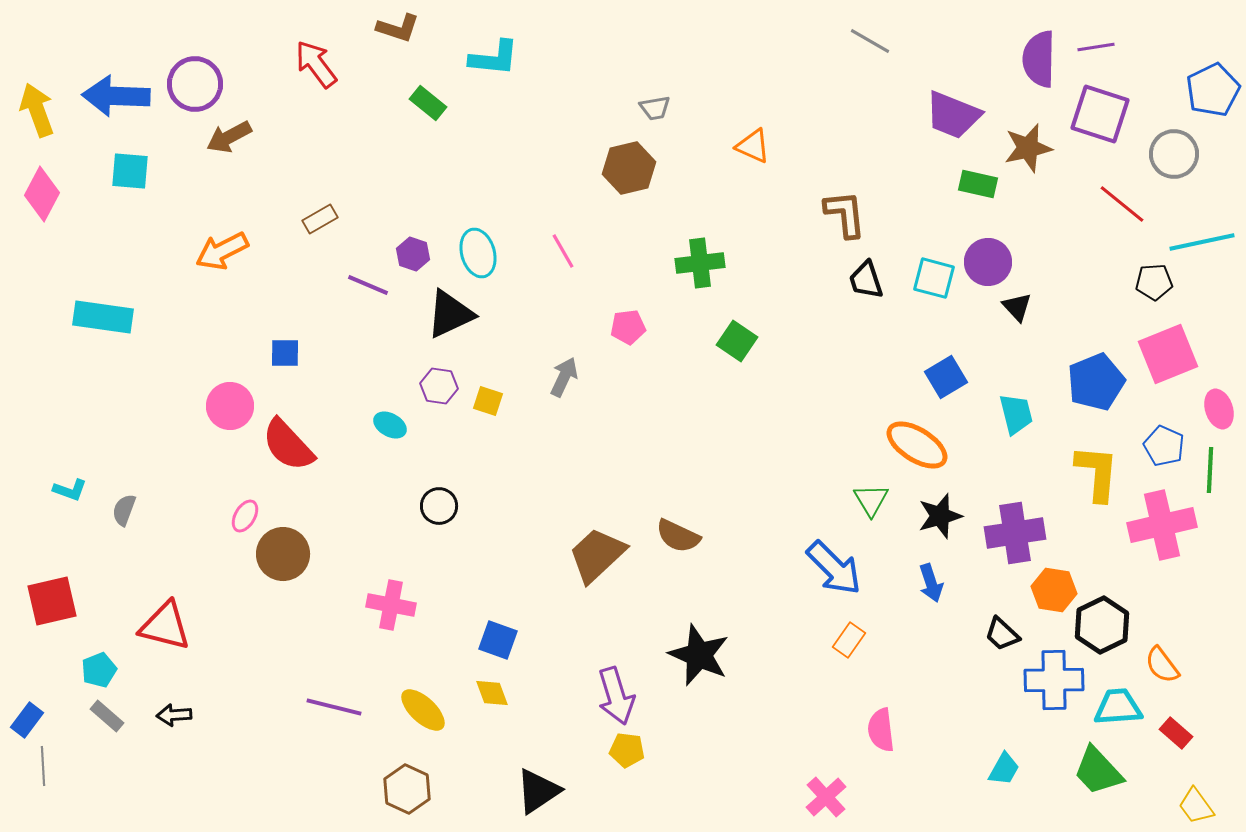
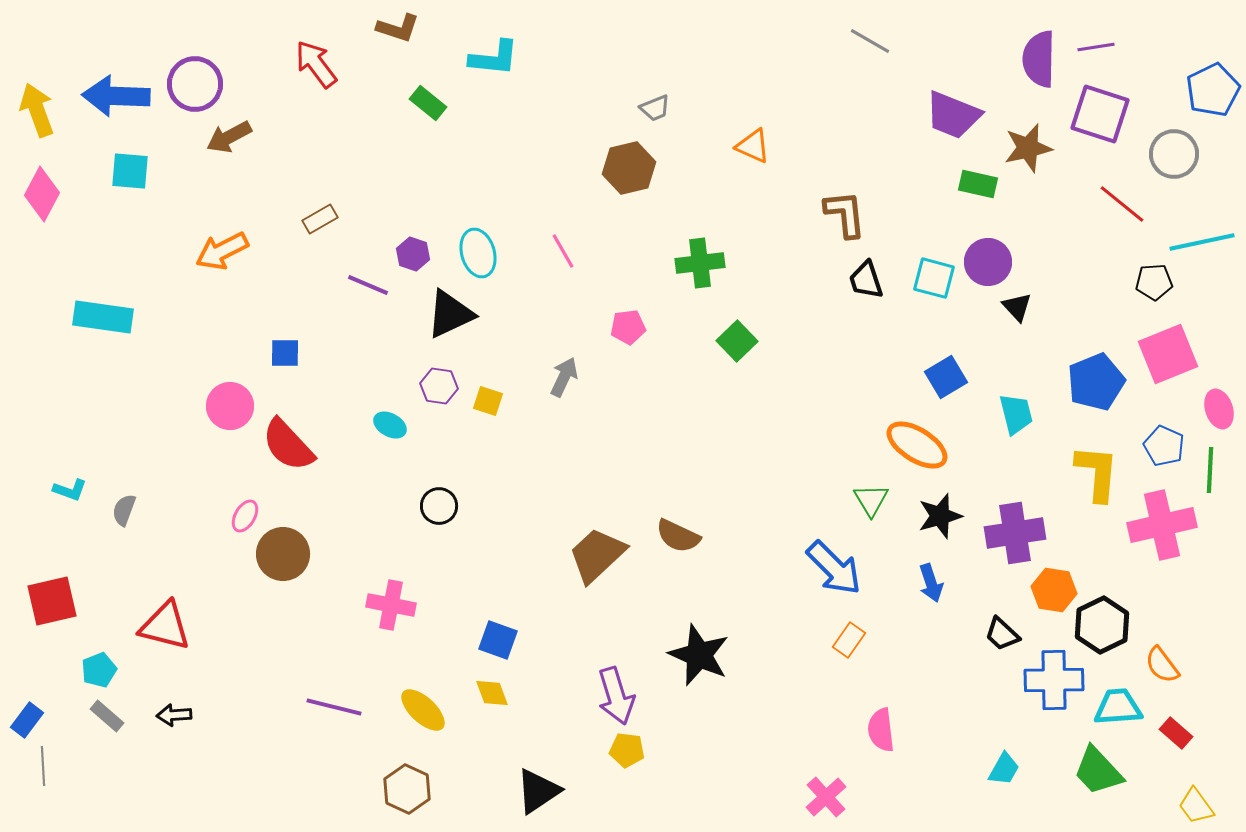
gray trapezoid at (655, 108): rotated 12 degrees counterclockwise
green square at (737, 341): rotated 12 degrees clockwise
